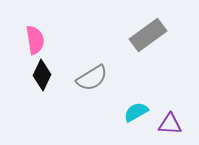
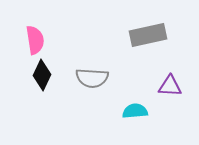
gray rectangle: rotated 24 degrees clockwise
gray semicircle: rotated 36 degrees clockwise
cyan semicircle: moved 1 px left, 1 px up; rotated 25 degrees clockwise
purple triangle: moved 38 px up
